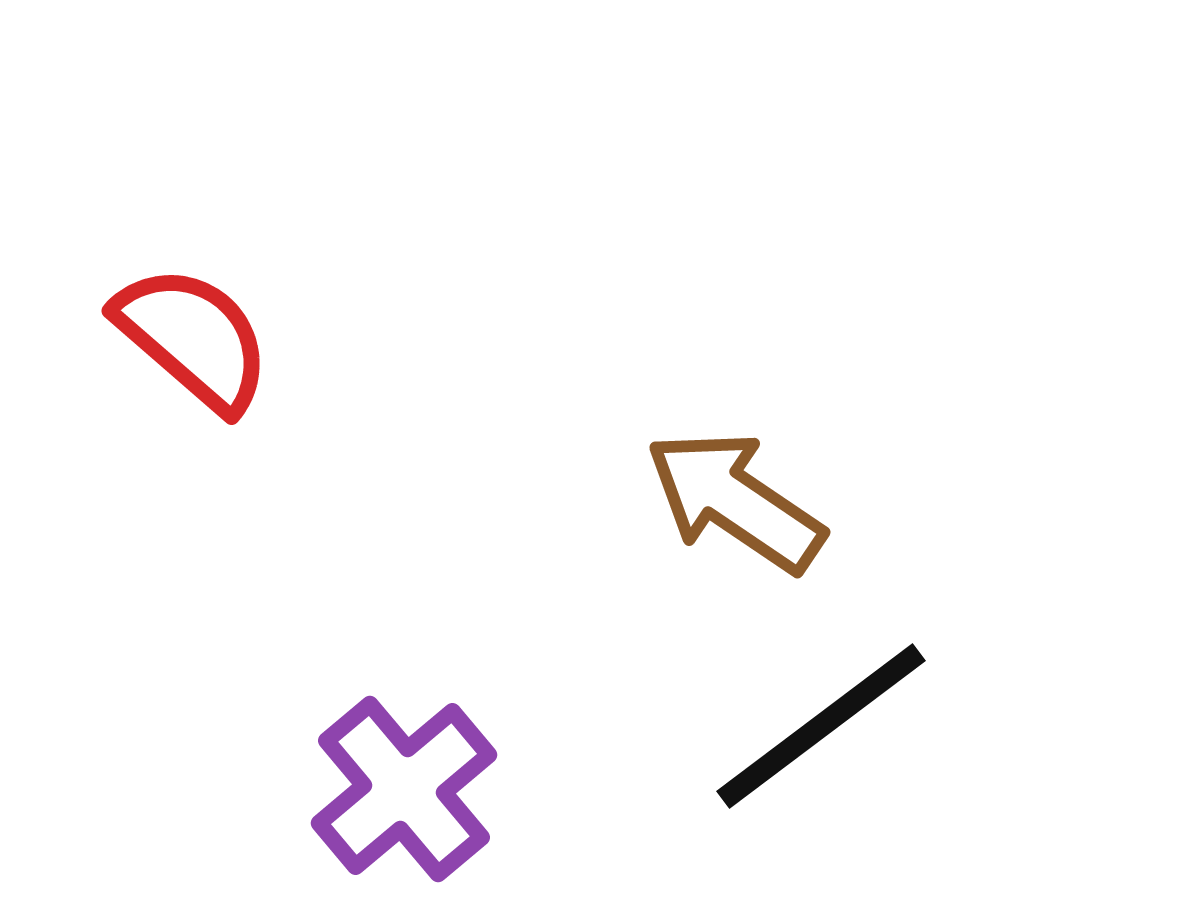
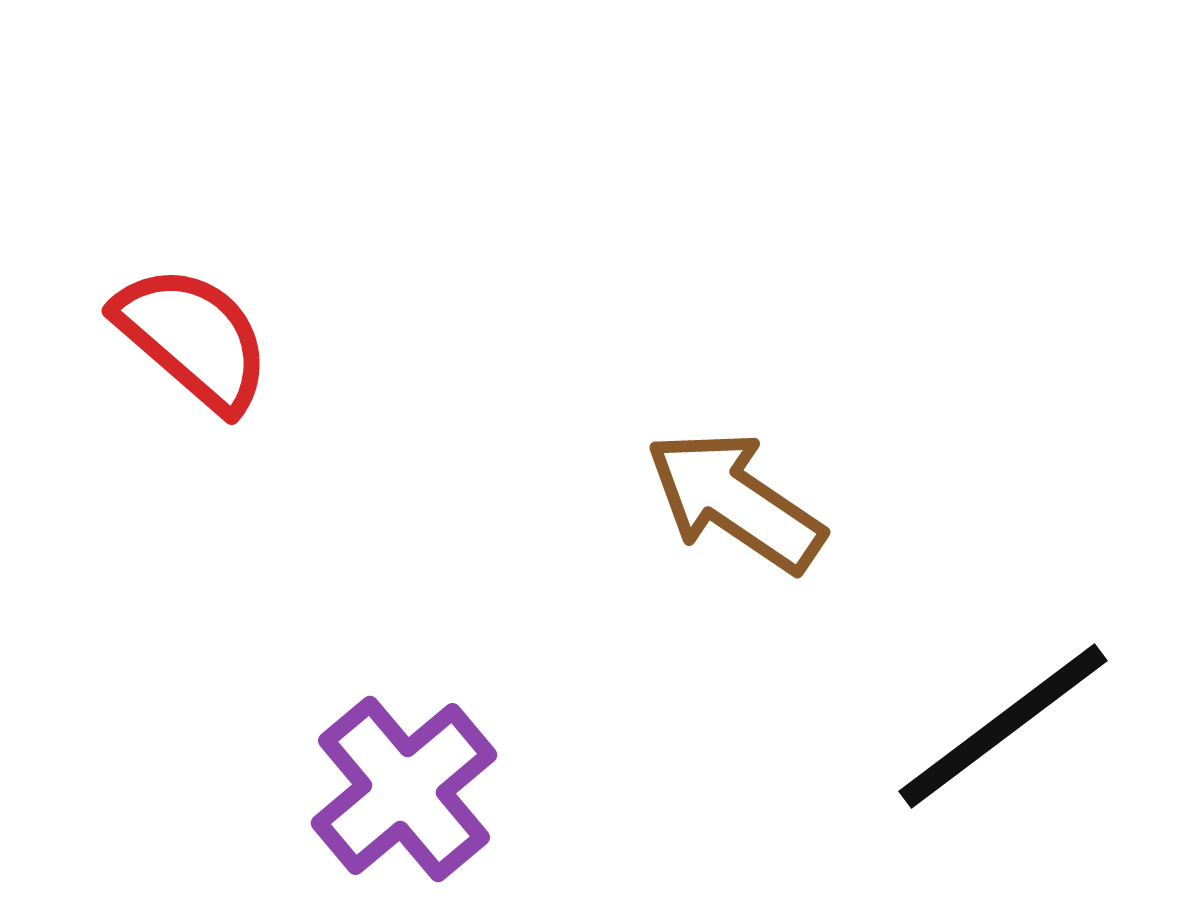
black line: moved 182 px right
